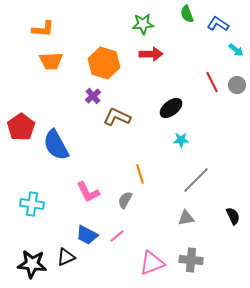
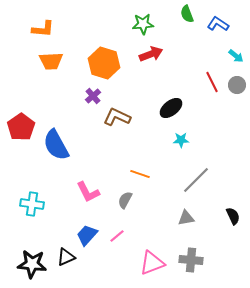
cyan arrow: moved 6 px down
red arrow: rotated 20 degrees counterclockwise
orange line: rotated 54 degrees counterclockwise
blue trapezoid: rotated 105 degrees clockwise
